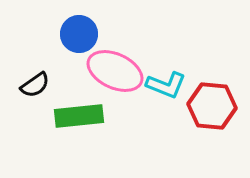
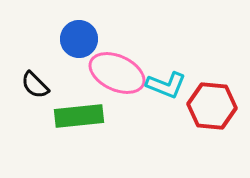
blue circle: moved 5 px down
pink ellipse: moved 2 px right, 2 px down
black semicircle: rotated 80 degrees clockwise
